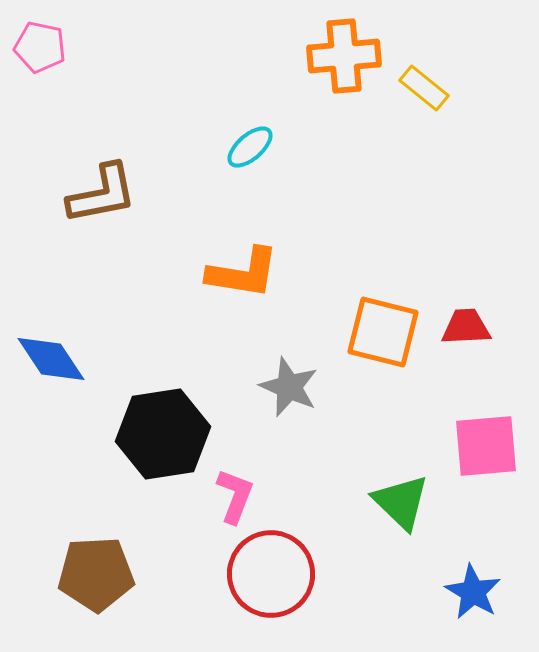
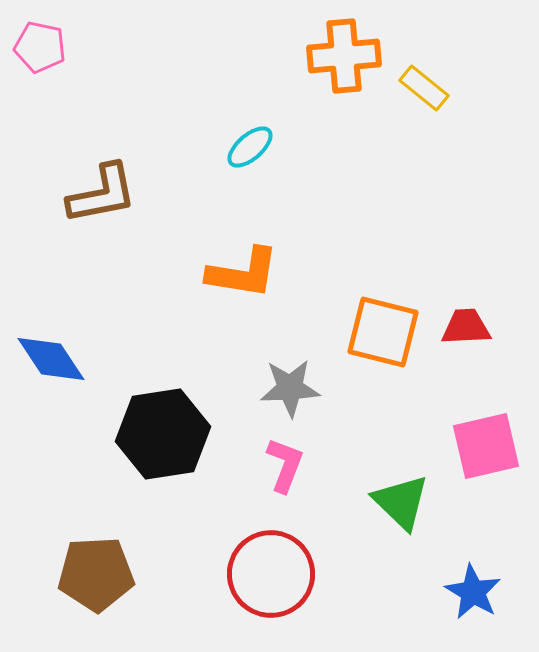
gray star: moved 1 px right, 1 px down; rotated 26 degrees counterclockwise
pink square: rotated 8 degrees counterclockwise
pink L-shape: moved 50 px right, 31 px up
